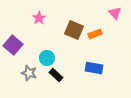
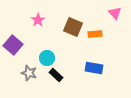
pink star: moved 1 px left, 2 px down
brown square: moved 1 px left, 3 px up
orange rectangle: rotated 16 degrees clockwise
